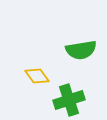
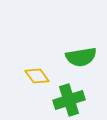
green semicircle: moved 7 px down
